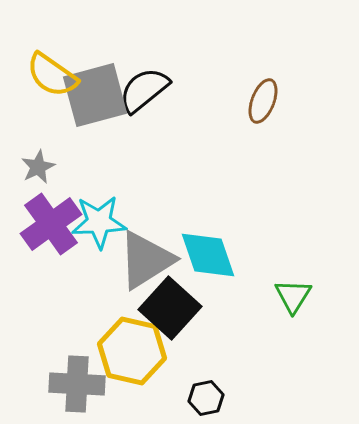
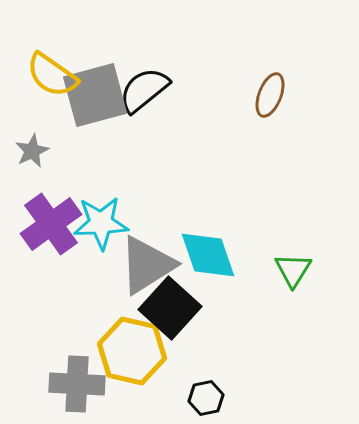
brown ellipse: moved 7 px right, 6 px up
gray star: moved 6 px left, 16 px up
cyan star: moved 2 px right, 1 px down
gray triangle: moved 1 px right, 5 px down
green triangle: moved 26 px up
